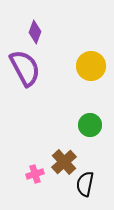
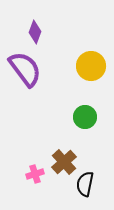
purple semicircle: moved 1 px down; rotated 9 degrees counterclockwise
green circle: moved 5 px left, 8 px up
